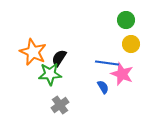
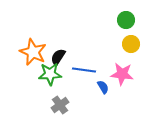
black semicircle: moved 1 px left, 1 px up
blue line: moved 23 px left, 7 px down
pink star: rotated 15 degrees counterclockwise
